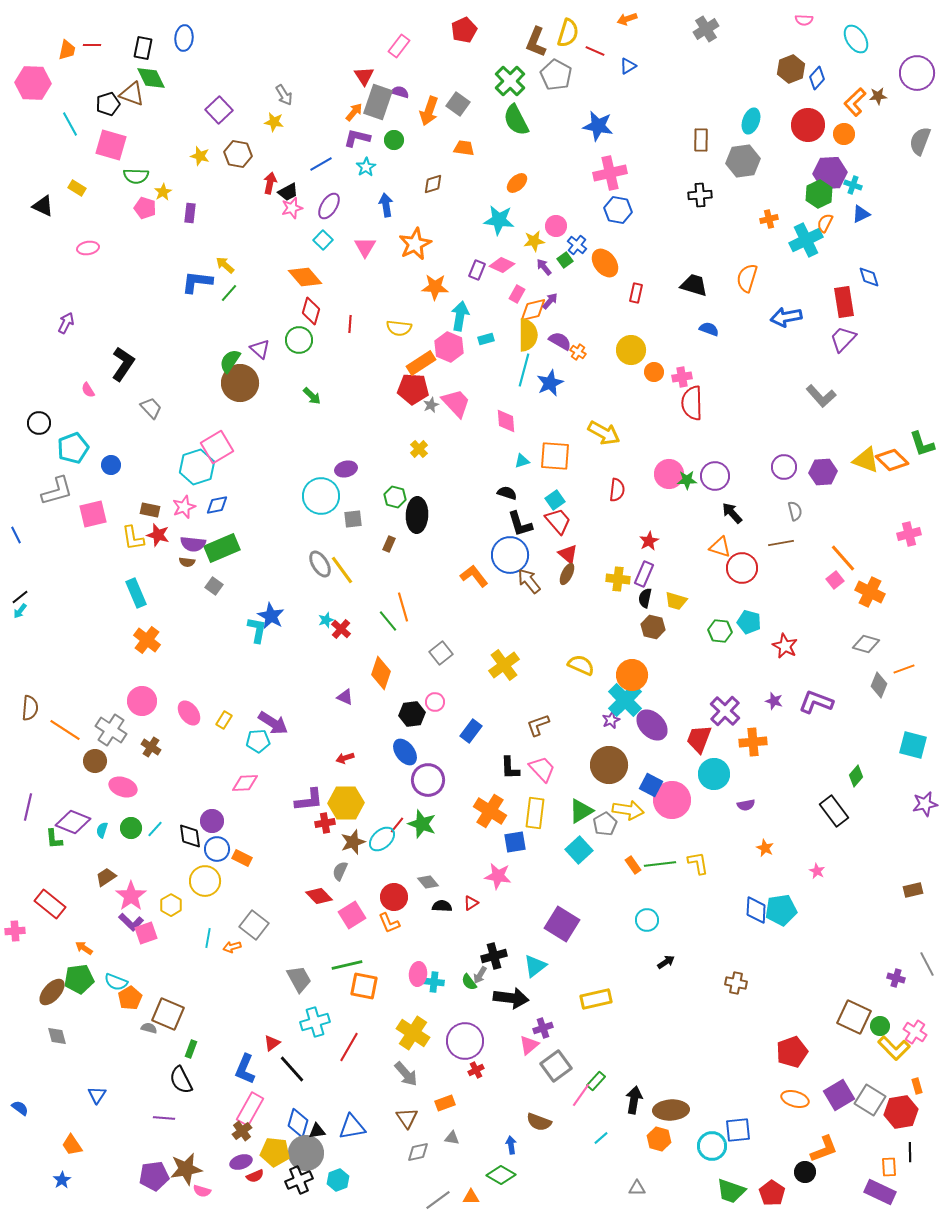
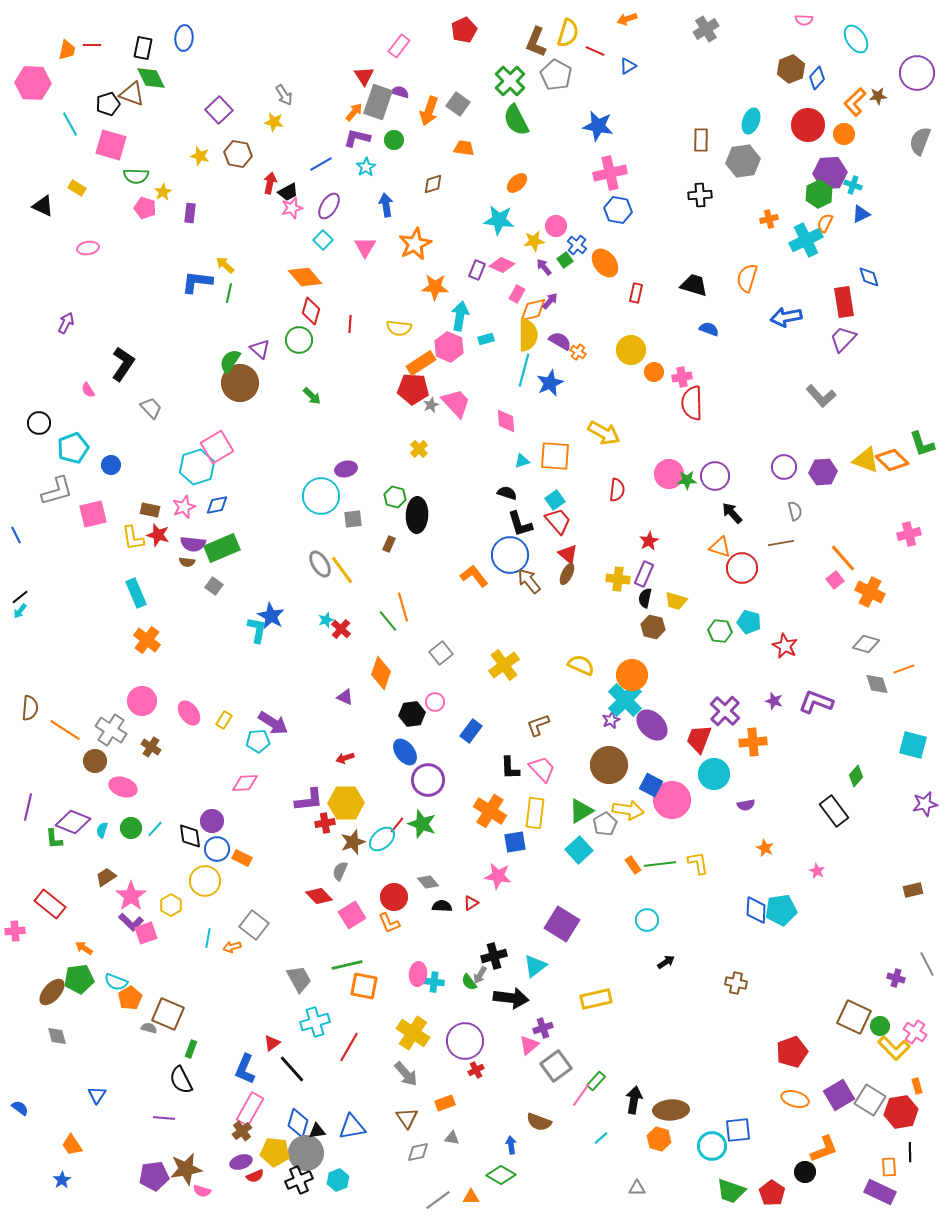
green line at (229, 293): rotated 30 degrees counterclockwise
gray diamond at (879, 685): moved 2 px left, 1 px up; rotated 40 degrees counterclockwise
